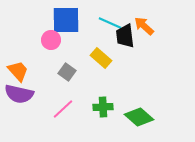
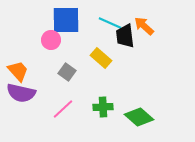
purple semicircle: moved 2 px right, 1 px up
